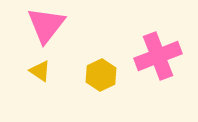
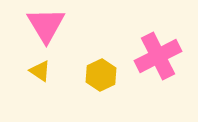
pink triangle: rotated 9 degrees counterclockwise
pink cross: rotated 6 degrees counterclockwise
